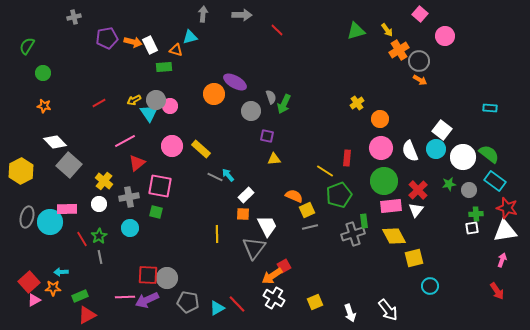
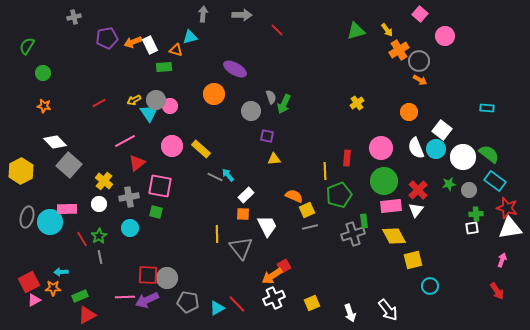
orange arrow at (133, 42): rotated 144 degrees clockwise
purple ellipse at (235, 82): moved 13 px up
cyan rectangle at (490, 108): moved 3 px left
orange circle at (380, 119): moved 29 px right, 7 px up
white semicircle at (410, 151): moved 6 px right, 3 px up
yellow line at (325, 171): rotated 54 degrees clockwise
white triangle at (505, 231): moved 5 px right, 3 px up
gray triangle at (254, 248): moved 13 px left; rotated 15 degrees counterclockwise
yellow square at (414, 258): moved 1 px left, 2 px down
red square at (29, 282): rotated 15 degrees clockwise
white cross at (274, 298): rotated 35 degrees clockwise
yellow square at (315, 302): moved 3 px left, 1 px down
